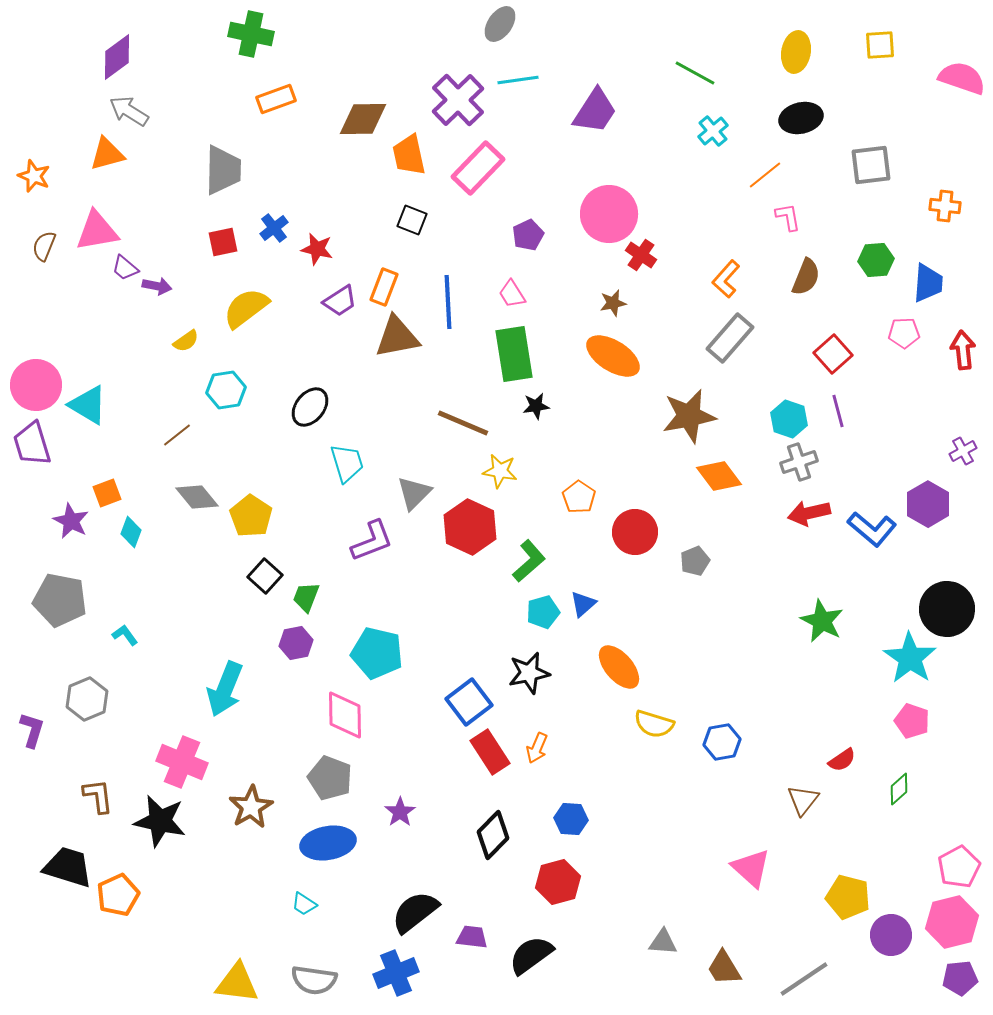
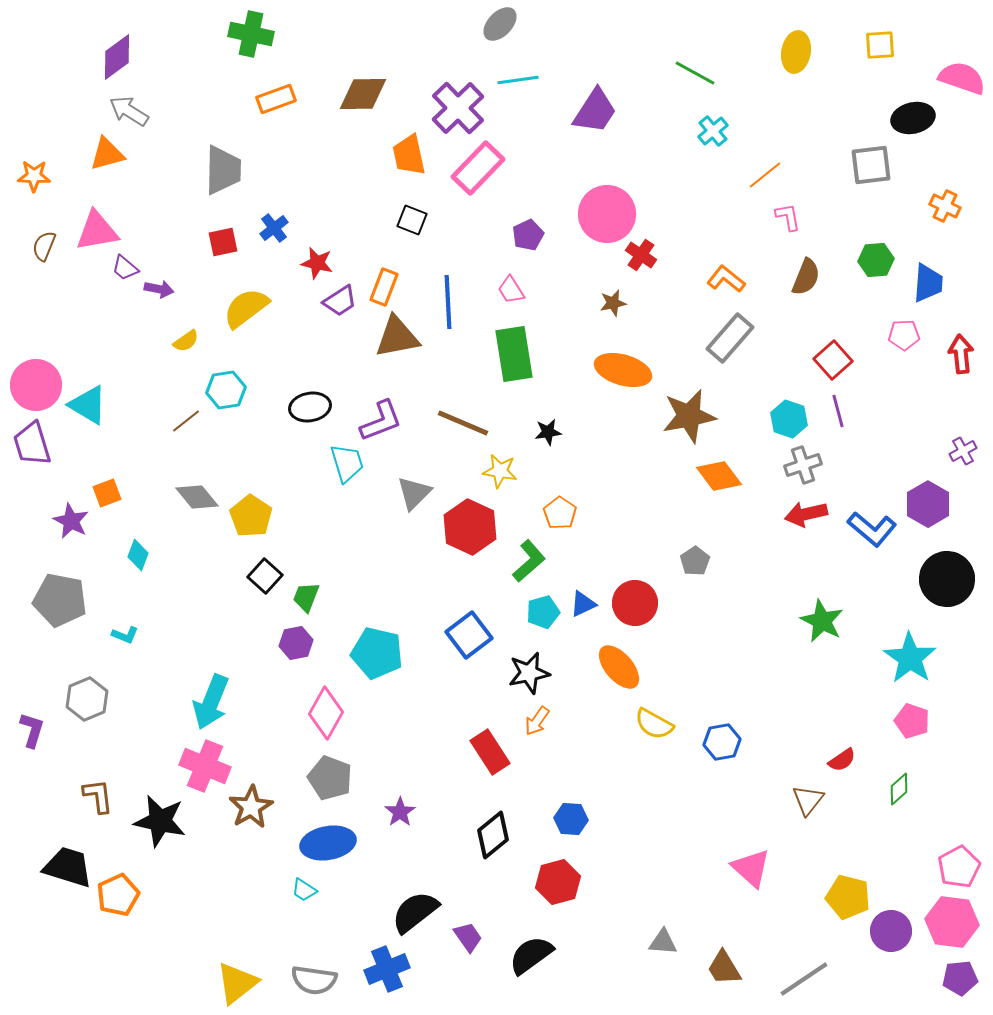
gray ellipse at (500, 24): rotated 9 degrees clockwise
purple cross at (458, 100): moved 8 px down
black ellipse at (801, 118): moved 112 px right
brown diamond at (363, 119): moved 25 px up
orange star at (34, 176): rotated 20 degrees counterclockwise
orange cross at (945, 206): rotated 20 degrees clockwise
pink circle at (609, 214): moved 2 px left
red star at (317, 249): moved 14 px down
orange L-shape at (726, 279): rotated 87 degrees clockwise
purple arrow at (157, 286): moved 2 px right, 3 px down
pink trapezoid at (512, 294): moved 1 px left, 4 px up
pink pentagon at (904, 333): moved 2 px down
red arrow at (963, 350): moved 2 px left, 4 px down
red square at (833, 354): moved 6 px down
orange ellipse at (613, 356): moved 10 px right, 14 px down; rotated 16 degrees counterclockwise
black star at (536, 406): moved 12 px right, 26 px down
black ellipse at (310, 407): rotated 42 degrees clockwise
brown line at (177, 435): moved 9 px right, 14 px up
gray cross at (799, 462): moved 4 px right, 3 px down
orange pentagon at (579, 497): moved 19 px left, 16 px down
red arrow at (809, 513): moved 3 px left, 1 px down
cyan diamond at (131, 532): moved 7 px right, 23 px down
red circle at (635, 532): moved 71 px down
purple L-shape at (372, 541): moved 9 px right, 120 px up
gray pentagon at (695, 561): rotated 12 degrees counterclockwise
blue triangle at (583, 604): rotated 16 degrees clockwise
black circle at (947, 609): moved 30 px up
cyan L-shape at (125, 635): rotated 148 degrees clockwise
cyan arrow at (225, 689): moved 14 px left, 13 px down
blue square at (469, 702): moved 67 px up
pink diamond at (345, 715): moved 19 px left, 2 px up; rotated 30 degrees clockwise
yellow semicircle at (654, 724): rotated 12 degrees clockwise
orange arrow at (537, 748): moved 27 px up; rotated 12 degrees clockwise
pink cross at (182, 762): moved 23 px right, 4 px down
brown triangle at (803, 800): moved 5 px right
black diamond at (493, 835): rotated 6 degrees clockwise
cyan trapezoid at (304, 904): moved 14 px up
pink hexagon at (952, 922): rotated 21 degrees clockwise
purple circle at (891, 935): moved 4 px up
purple trapezoid at (472, 937): moved 4 px left; rotated 48 degrees clockwise
blue cross at (396, 973): moved 9 px left, 4 px up
yellow triangle at (237, 983): rotated 45 degrees counterclockwise
